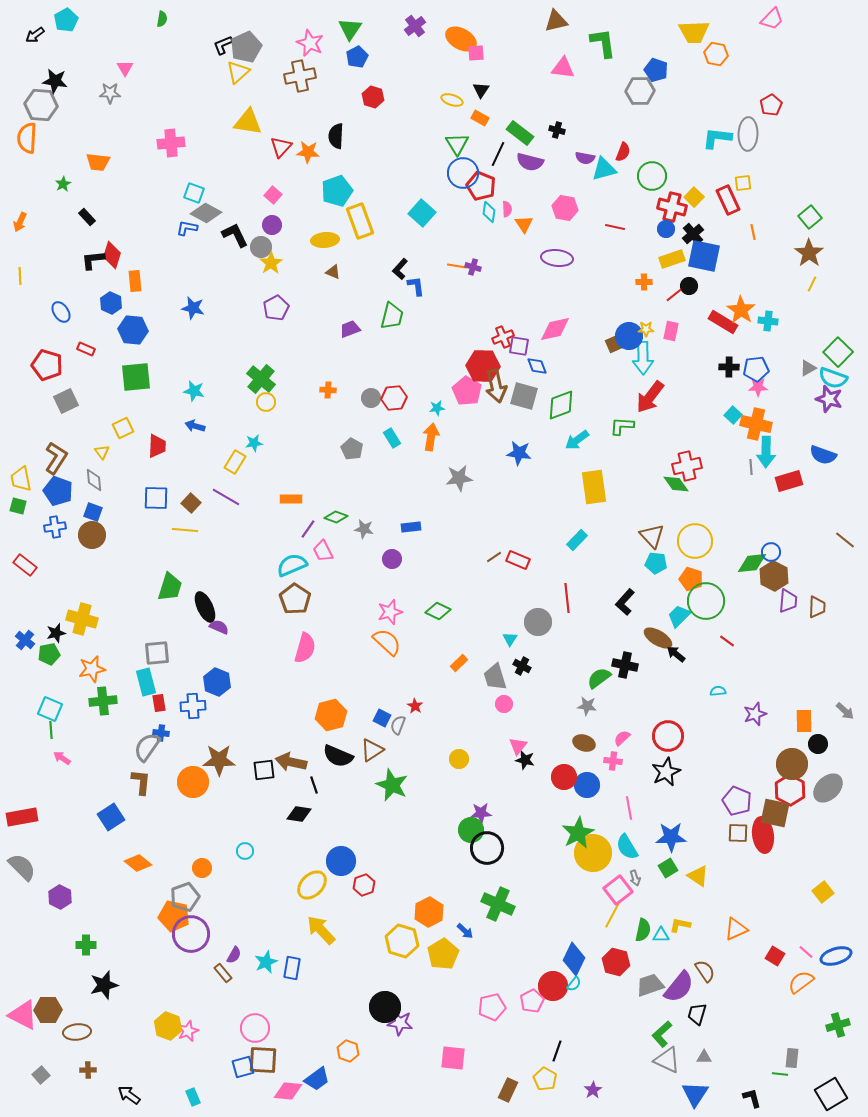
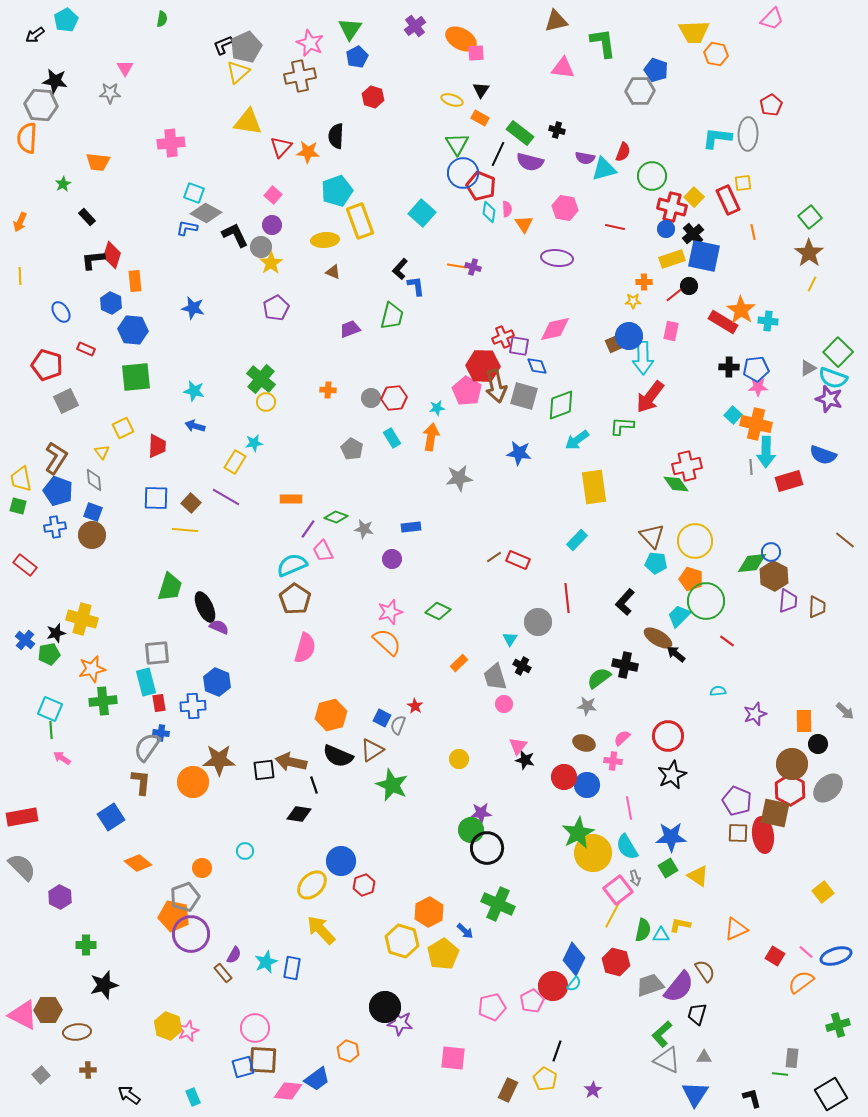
yellow star at (646, 329): moved 13 px left, 28 px up
black star at (666, 772): moved 6 px right, 3 px down
